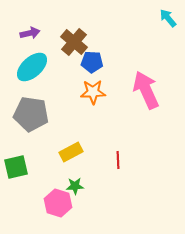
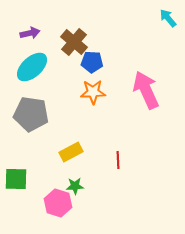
green square: moved 12 px down; rotated 15 degrees clockwise
